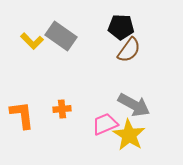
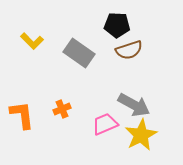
black pentagon: moved 4 px left, 2 px up
gray rectangle: moved 18 px right, 17 px down
brown semicircle: rotated 36 degrees clockwise
orange cross: rotated 18 degrees counterclockwise
yellow star: moved 12 px right; rotated 12 degrees clockwise
